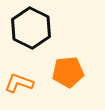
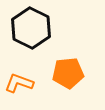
orange pentagon: moved 1 px down
